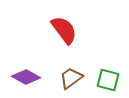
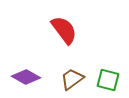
brown trapezoid: moved 1 px right, 1 px down
